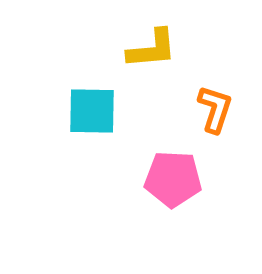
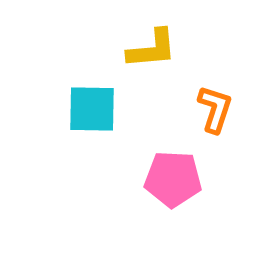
cyan square: moved 2 px up
